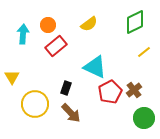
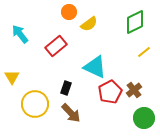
orange circle: moved 21 px right, 13 px up
cyan arrow: moved 3 px left; rotated 42 degrees counterclockwise
